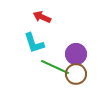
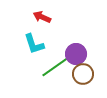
cyan L-shape: moved 1 px down
green line: rotated 60 degrees counterclockwise
brown circle: moved 7 px right
